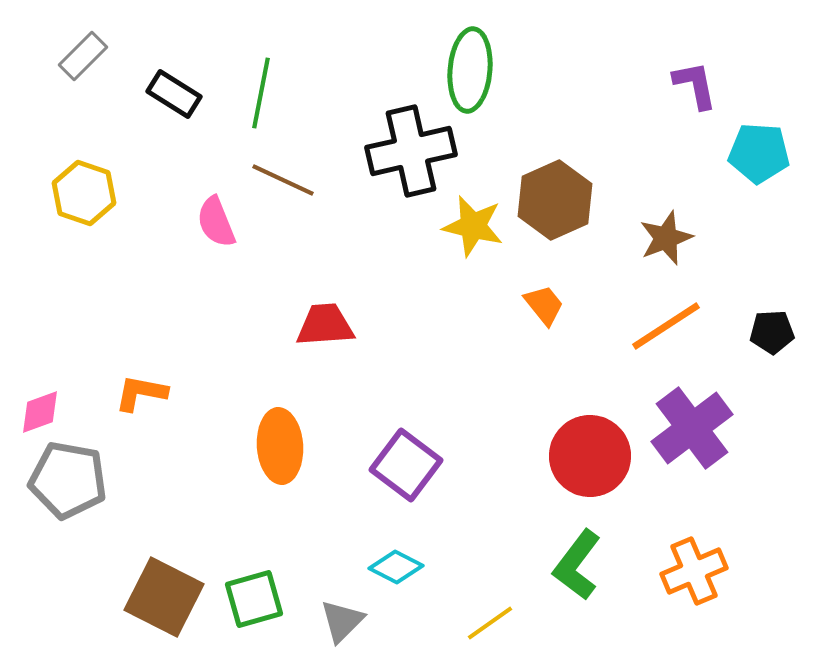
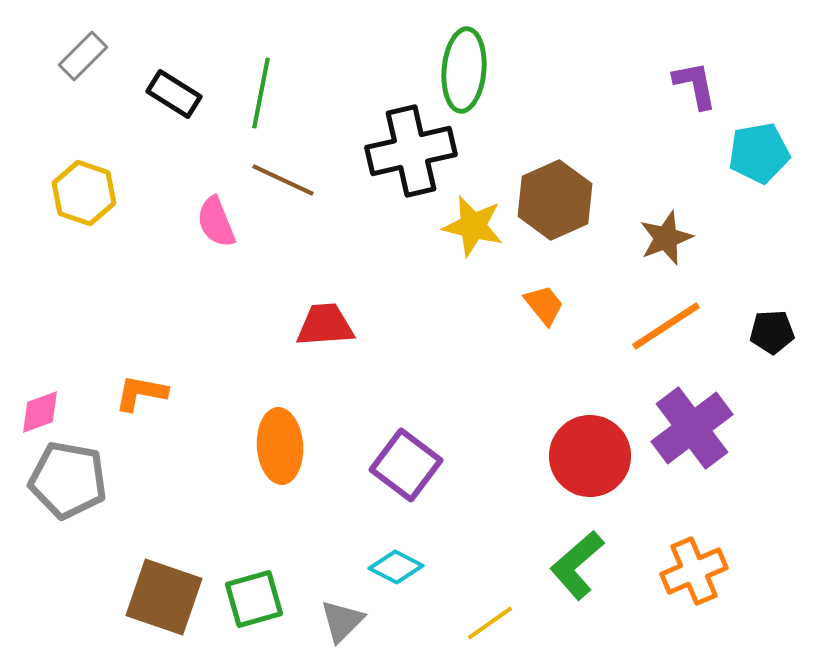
green ellipse: moved 6 px left
cyan pentagon: rotated 14 degrees counterclockwise
green L-shape: rotated 12 degrees clockwise
brown square: rotated 8 degrees counterclockwise
